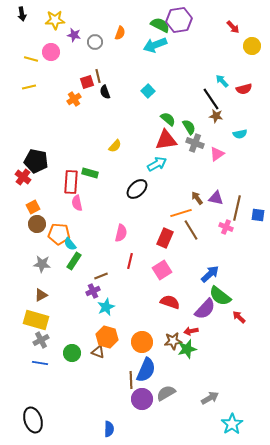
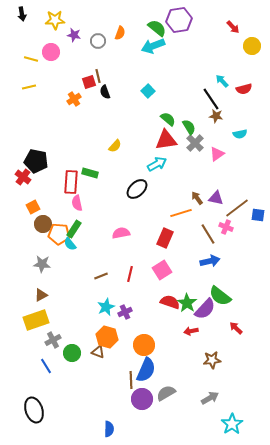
green semicircle at (160, 25): moved 3 px left, 3 px down; rotated 12 degrees clockwise
gray circle at (95, 42): moved 3 px right, 1 px up
cyan arrow at (155, 45): moved 2 px left, 1 px down
red square at (87, 82): moved 2 px right
gray cross at (195, 143): rotated 24 degrees clockwise
brown line at (237, 208): rotated 40 degrees clockwise
brown circle at (37, 224): moved 6 px right
brown line at (191, 230): moved 17 px right, 4 px down
pink semicircle at (121, 233): rotated 114 degrees counterclockwise
green rectangle at (74, 261): moved 32 px up
red line at (130, 261): moved 13 px down
blue arrow at (210, 274): moved 13 px up; rotated 30 degrees clockwise
purple cross at (93, 291): moved 32 px right, 21 px down
red arrow at (239, 317): moved 3 px left, 11 px down
yellow rectangle at (36, 320): rotated 35 degrees counterclockwise
gray cross at (41, 340): moved 12 px right
brown star at (173, 341): moved 39 px right, 19 px down
orange circle at (142, 342): moved 2 px right, 3 px down
green star at (187, 349): moved 46 px up; rotated 24 degrees counterclockwise
blue line at (40, 363): moved 6 px right, 3 px down; rotated 49 degrees clockwise
black ellipse at (33, 420): moved 1 px right, 10 px up
